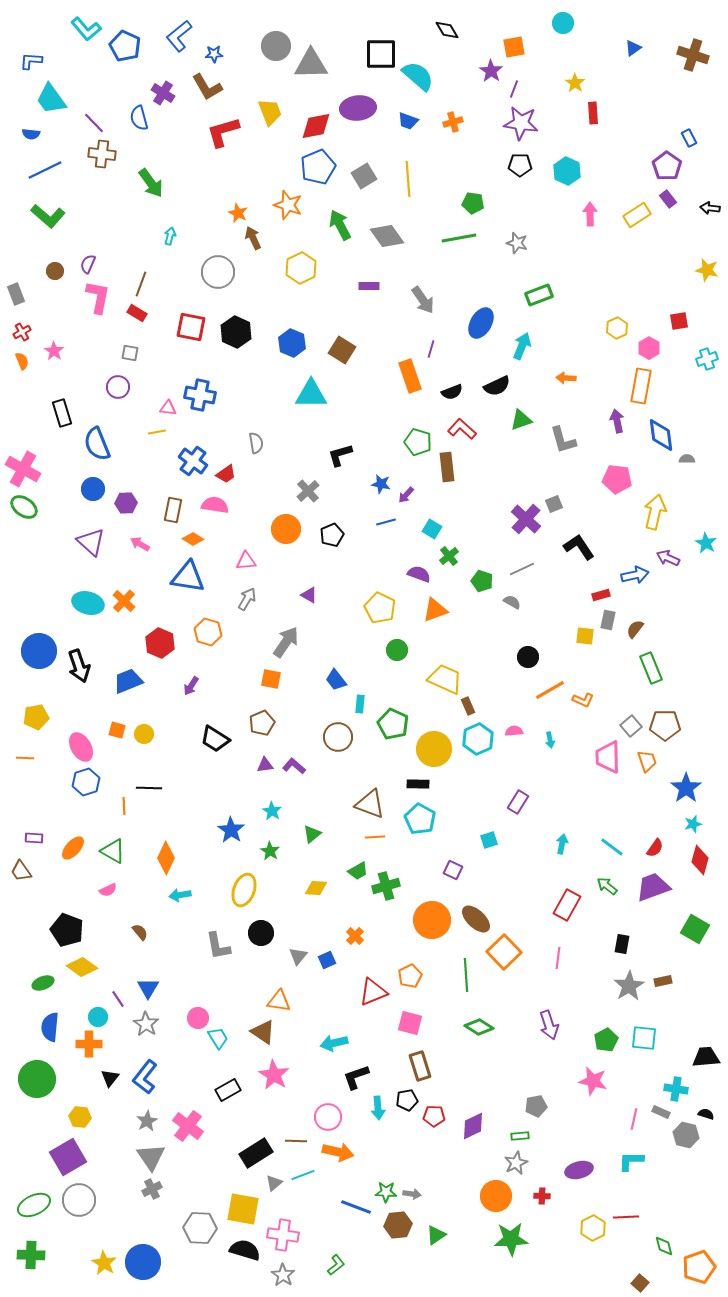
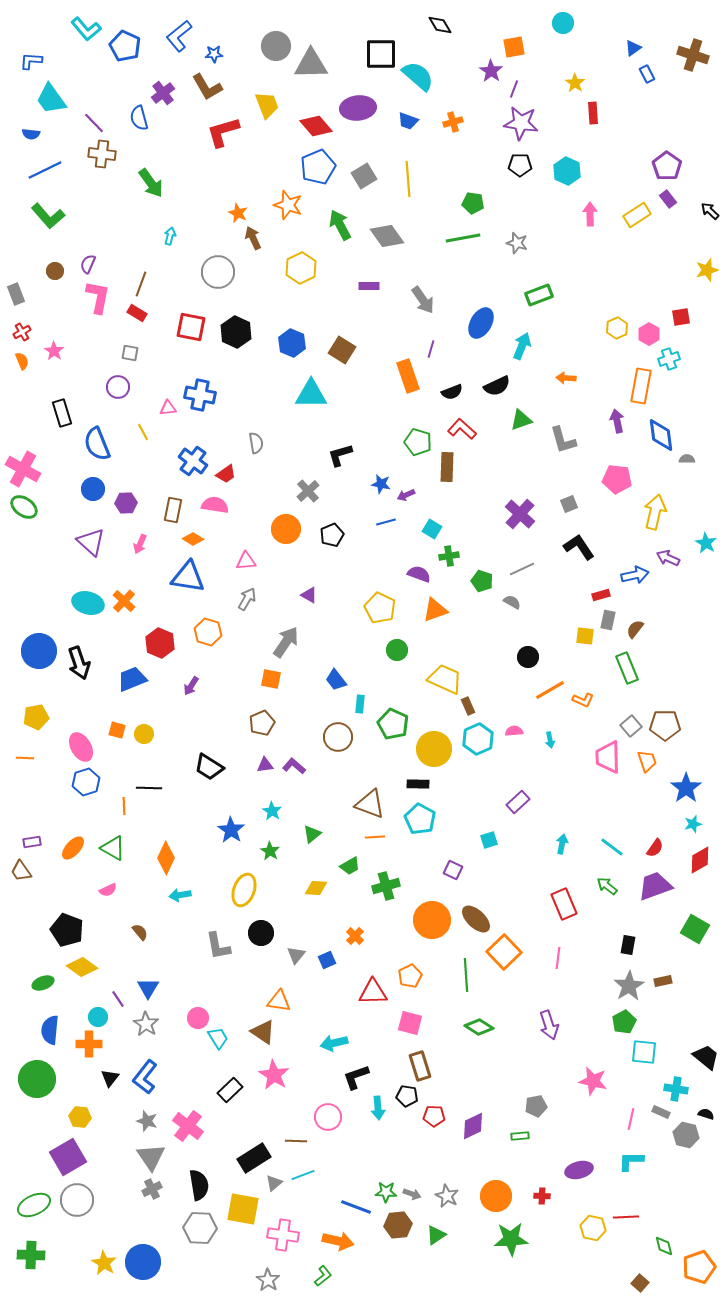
black diamond at (447, 30): moved 7 px left, 5 px up
purple cross at (163, 93): rotated 20 degrees clockwise
yellow trapezoid at (270, 112): moved 3 px left, 7 px up
red diamond at (316, 126): rotated 60 degrees clockwise
blue rectangle at (689, 138): moved 42 px left, 64 px up
black arrow at (710, 208): moved 3 px down; rotated 36 degrees clockwise
green L-shape at (48, 216): rotated 8 degrees clockwise
green line at (459, 238): moved 4 px right
yellow star at (707, 270): rotated 30 degrees counterclockwise
red square at (679, 321): moved 2 px right, 4 px up
pink hexagon at (649, 348): moved 14 px up
cyan cross at (707, 359): moved 38 px left
orange rectangle at (410, 376): moved 2 px left
pink triangle at (168, 408): rotated 12 degrees counterclockwise
yellow line at (157, 432): moved 14 px left; rotated 72 degrees clockwise
brown rectangle at (447, 467): rotated 8 degrees clockwise
purple arrow at (406, 495): rotated 24 degrees clockwise
gray square at (554, 504): moved 15 px right
purple cross at (526, 519): moved 6 px left, 5 px up
pink arrow at (140, 544): rotated 96 degrees counterclockwise
green cross at (449, 556): rotated 30 degrees clockwise
black arrow at (79, 666): moved 3 px up
green rectangle at (651, 668): moved 24 px left
blue trapezoid at (128, 681): moved 4 px right, 2 px up
black trapezoid at (215, 739): moved 6 px left, 28 px down
purple rectangle at (518, 802): rotated 15 degrees clockwise
purple rectangle at (34, 838): moved 2 px left, 4 px down; rotated 12 degrees counterclockwise
green triangle at (113, 851): moved 3 px up
red diamond at (700, 860): rotated 44 degrees clockwise
green trapezoid at (358, 871): moved 8 px left, 5 px up
purple trapezoid at (653, 887): moved 2 px right, 1 px up
red rectangle at (567, 905): moved 3 px left, 1 px up; rotated 52 degrees counterclockwise
black rectangle at (622, 944): moved 6 px right, 1 px down
gray triangle at (298, 956): moved 2 px left, 1 px up
red triangle at (373, 992): rotated 20 degrees clockwise
blue semicircle at (50, 1027): moved 3 px down
cyan square at (644, 1038): moved 14 px down
green pentagon at (606, 1040): moved 18 px right, 18 px up
black trapezoid at (706, 1057): rotated 44 degrees clockwise
black rectangle at (228, 1090): moved 2 px right; rotated 15 degrees counterclockwise
black pentagon at (407, 1100): moved 4 px up; rotated 20 degrees clockwise
pink line at (634, 1119): moved 3 px left
gray star at (147, 1121): rotated 25 degrees counterclockwise
orange arrow at (338, 1152): moved 89 px down
black rectangle at (256, 1153): moved 2 px left, 5 px down
gray star at (516, 1163): moved 69 px left, 33 px down; rotated 20 degrees counterclockwise
gray arrow at (412, 1194): rotated 12 degrees clockwise
gray circle at (79, 1200): moved 2 px left
yellow hexagon at (593, 1228): rotated 20 degrees counterclockwise
black semicircle at (245, 1250): moved 46 px left, 65 px up; rotated 64 degrees clockwise
green L-shape at (336, 1265): moved 13 px left, 11 px down
gray star at (283, 1275): moved 15 px left, 5 px down
